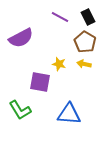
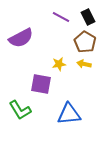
purple line: moved 1 px right
yellow star: rotated 24 degrees counterclockwise
purple square: moved 1 px right, 2 px down
blue triangle: rotated 10 degrees counterclockwise
